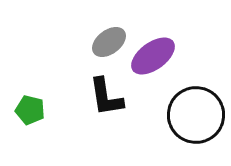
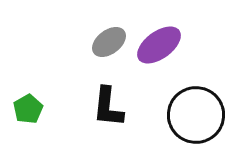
purple ellipse: moved 6 px right, 11 px up
black L-shape: moved 2 px right, 10 px down; rotated 15 degrees clockwise
green pentagon: moved 2 px left, 1 px up; rotated 28 degrees clockwise
